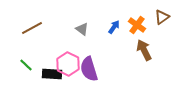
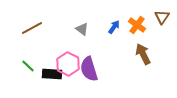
brown triangle: rotated 21 degrees counterclockwise
brown arrow: moved 1 px left, 4 px down
green line: moved 2 px right, 1 px down
